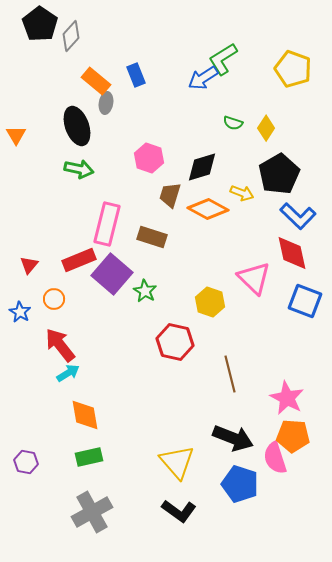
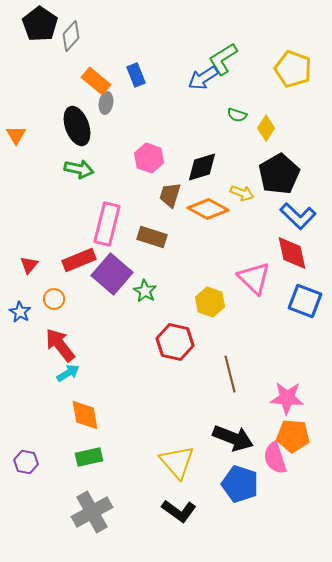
green semicircle at (233, 123): moved 4 px right, 8 px up
pink star at (287, 398): rotated 24 degrees counterclockwise
